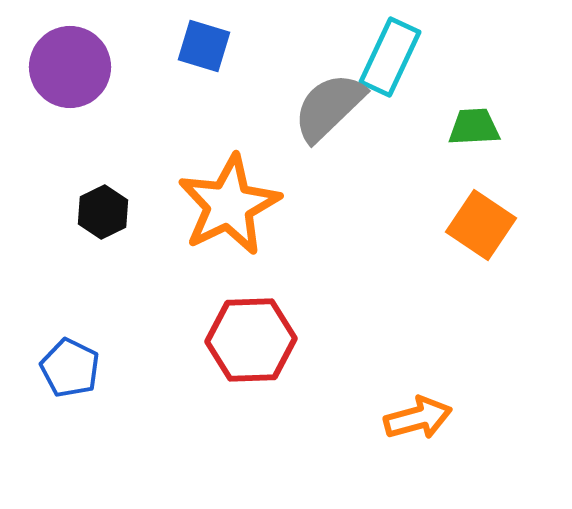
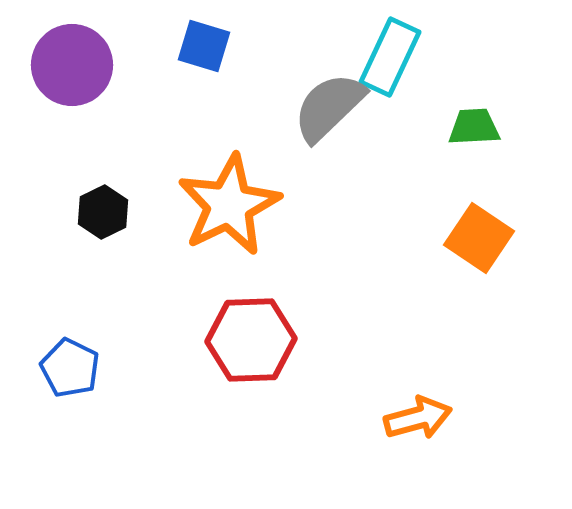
purple circle: moved 2 px right, 2 px up
orange square: moved 2 px left, 13 px down
